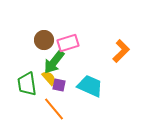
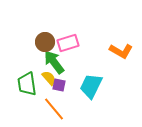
brown circle: moved 1 px right, 2 px down
orange L-shape: rotated 75 degrees clockwise
green arrow: rotated 105 degrees clockwise
cyan trapezoid: moved 1 px right; rotated 88 degrees counterclockwise
